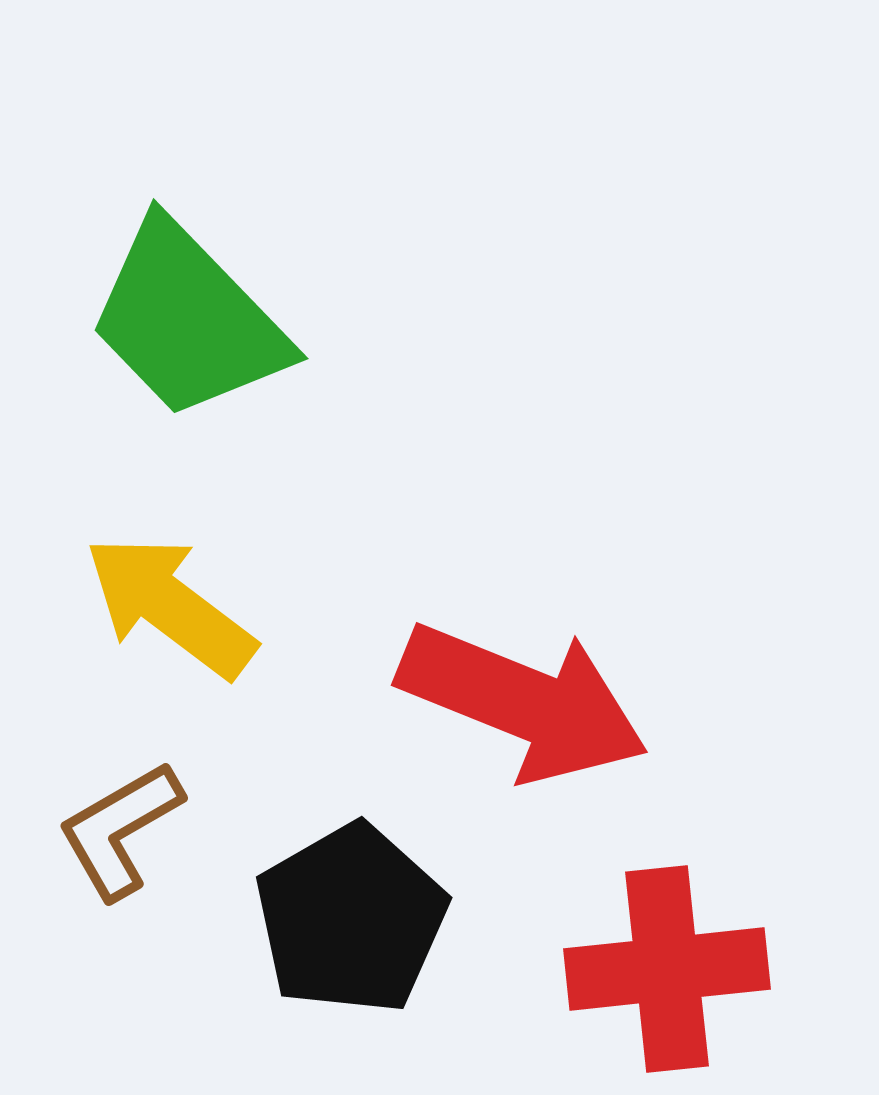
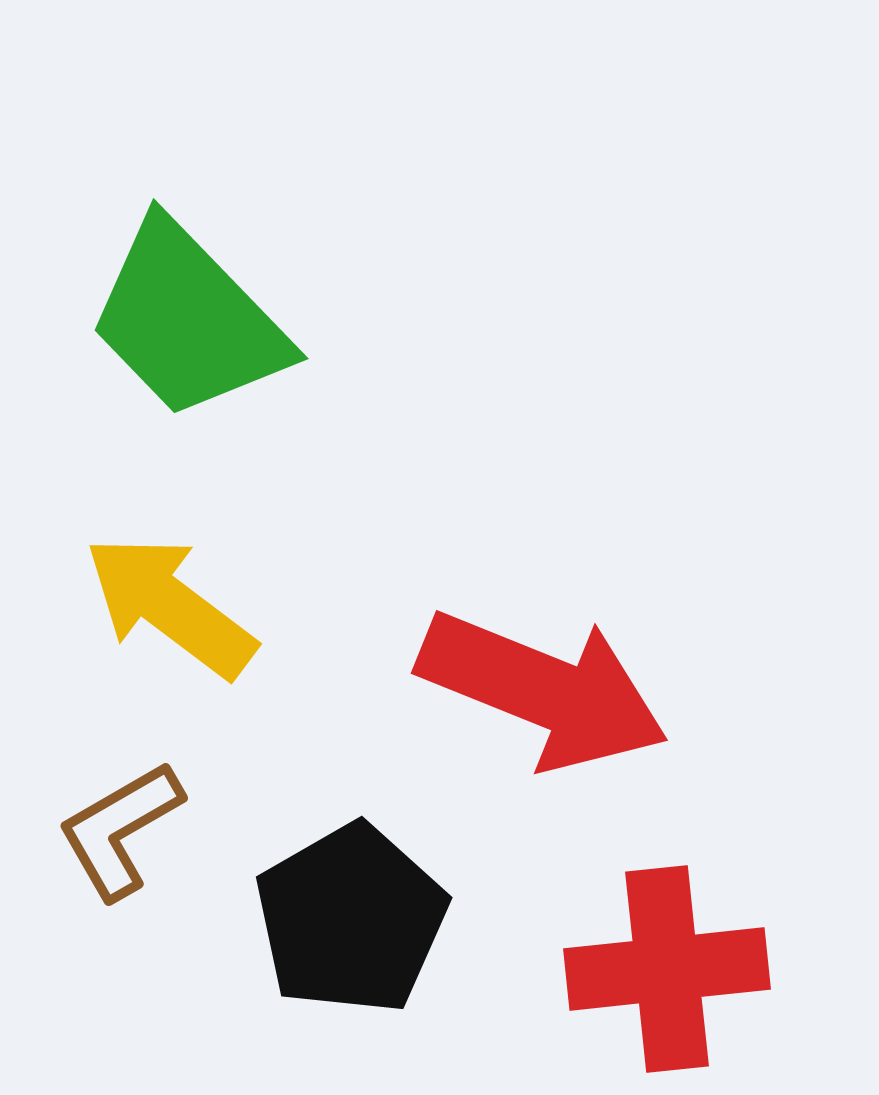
red arrow: moved 20 px right, 12 px up
